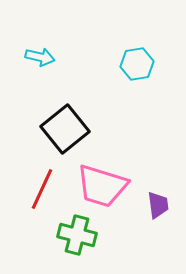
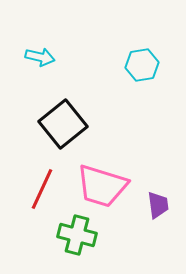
cyan hexagon: moved 5 px right, 1 px down
black square: moved 2 px left, 5 px up
